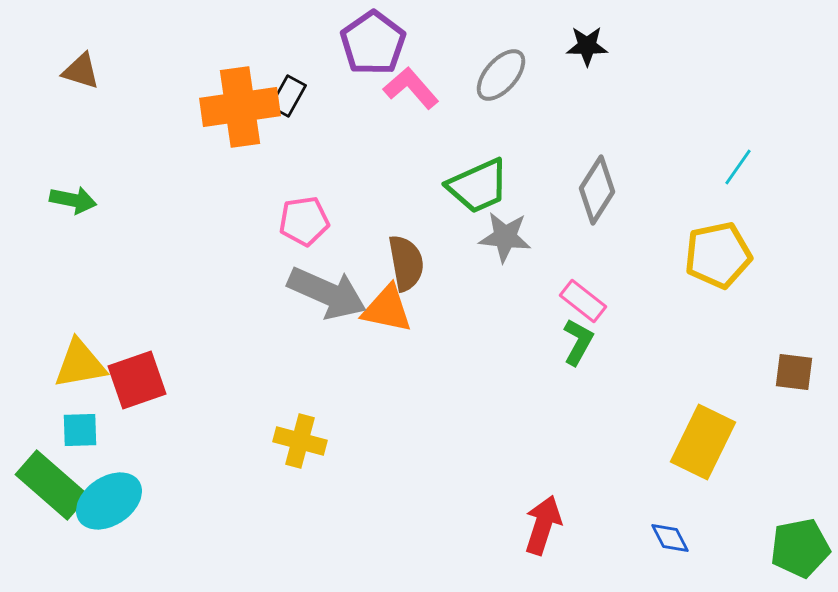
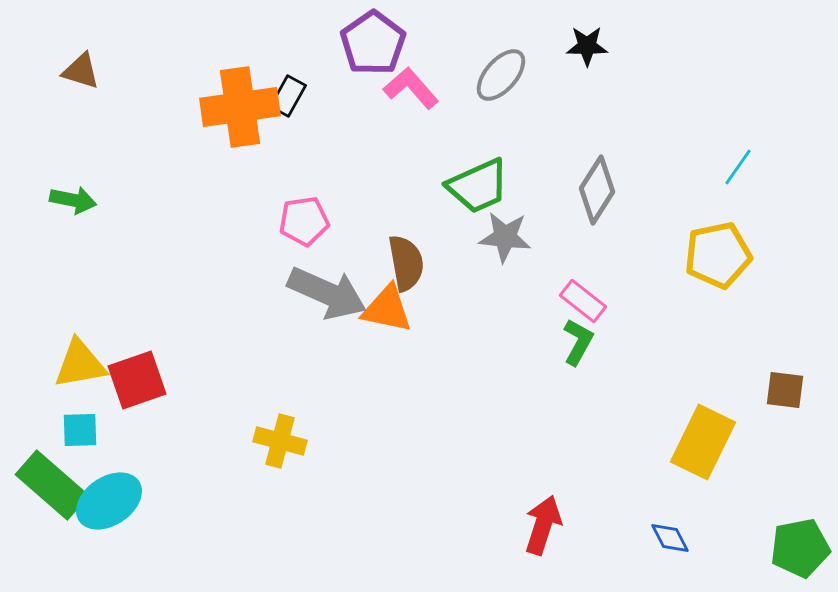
brown square: moved 9 px left, 18 px down
yellow cross: moved 20 px left
